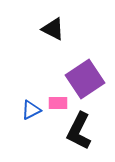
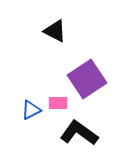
black triangle: moved 2 px right, 2 px down
purple square: moved 2 px right
black L-shape: moved 2 px down; rotated 99 degrees clockwise
